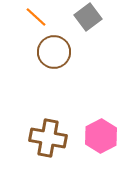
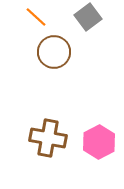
pink hexagon: moved 2 px left, 6 px down
